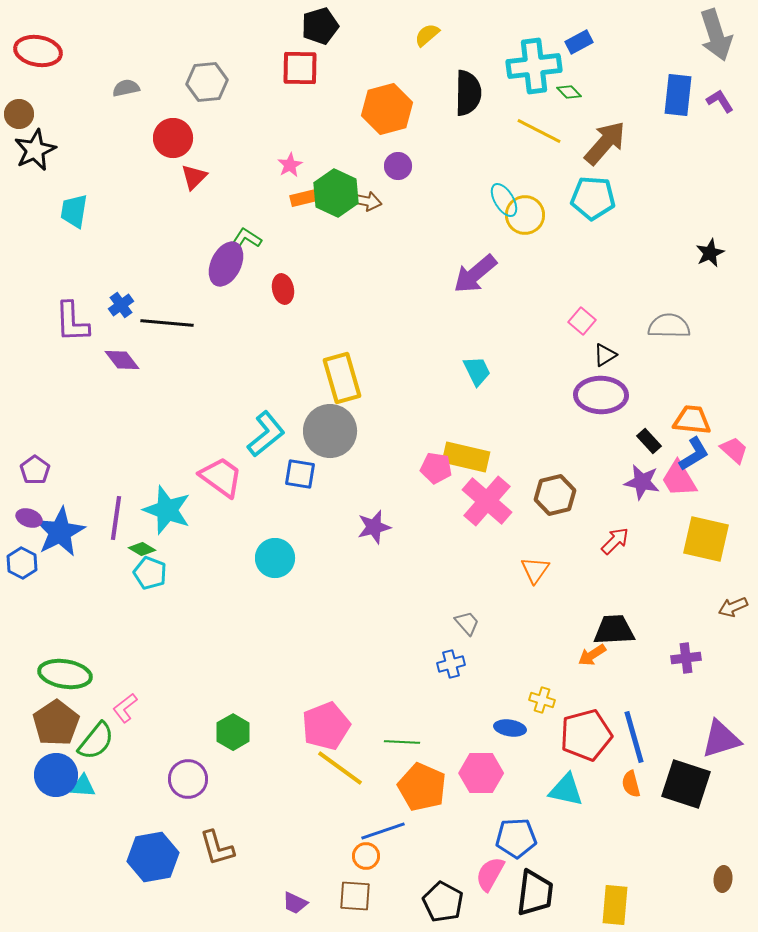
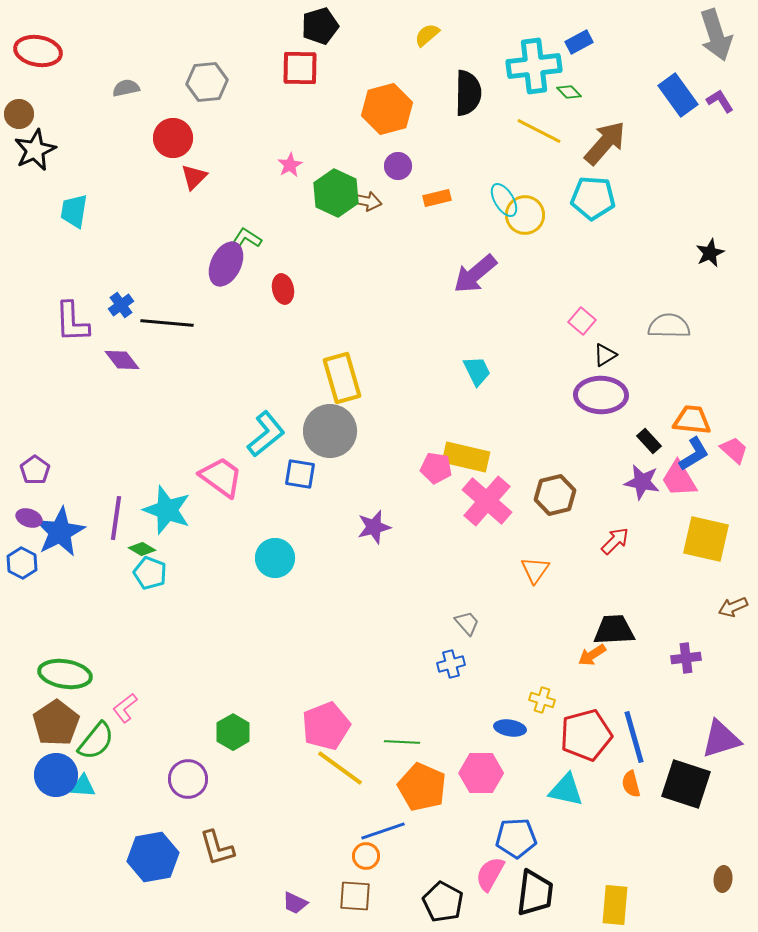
blue rectangle at (678, 95): rotated 42 degrees counterclockwise
orange rectangle at (304, 198): moved 133 px right
